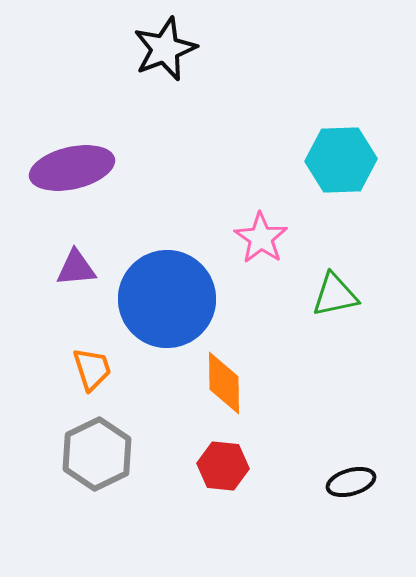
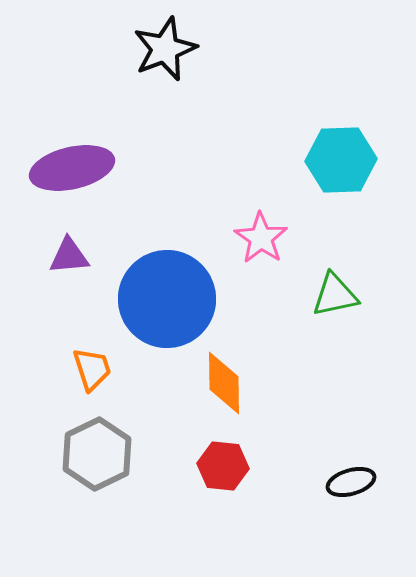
purple triangle: moved 7 px left, 12 px up
